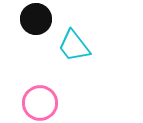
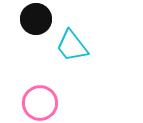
cyan trapezoid: moved 2 px left
